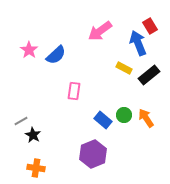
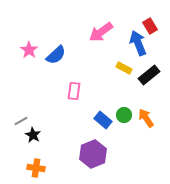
pink arrow: moved 1 px right, 1 px down
